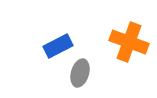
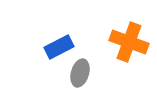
blue rectangle: moved 1 px right, 1 px down
